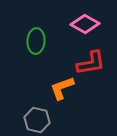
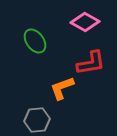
pink diamond: moved 2 px up
green ellipse: moved 1 px left; rotated 40 degrees counterclockwise
gray hexagon: rotated 20 degrees counterclockwise
